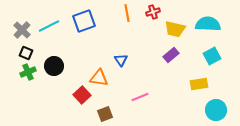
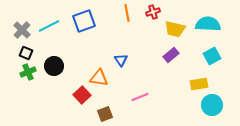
cyan circle: moved 4 px left, 5 px up
